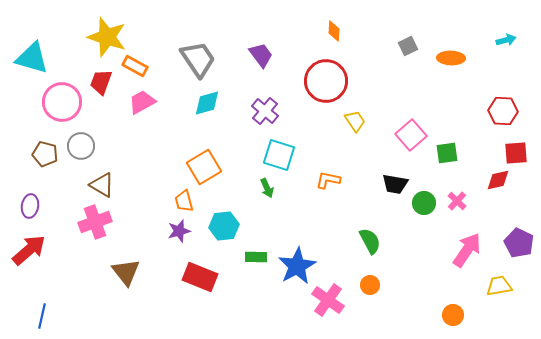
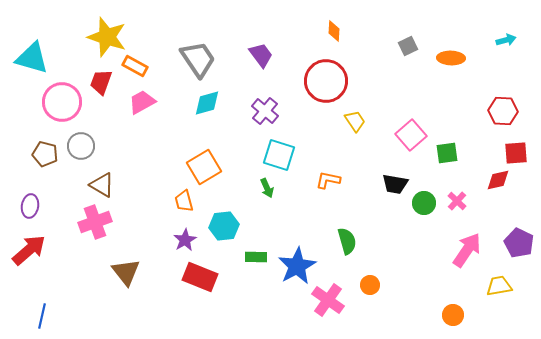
purple star at (179, 231): moved 6 px right, 9 px down; rotated 15 degrees counterclockwise
green semicircle at (370, 241): moved 23 px left; rotated 12 degrees clockwise
